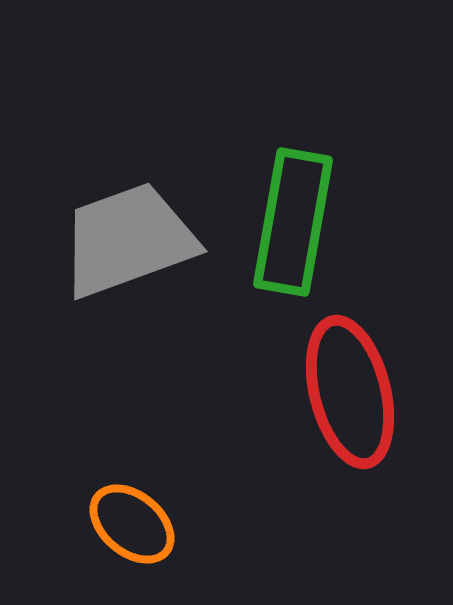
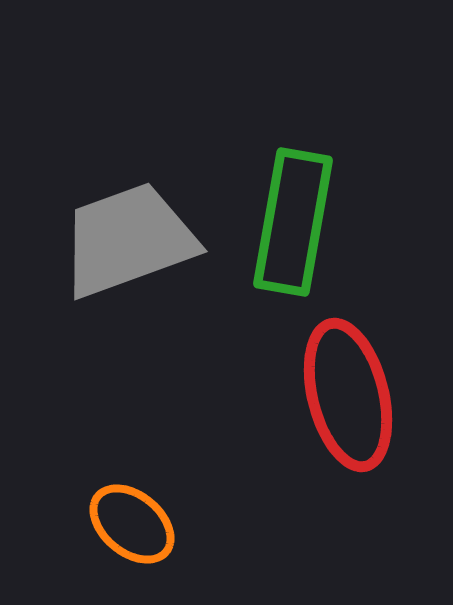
red ellipse: moved 2 px left, 3 px down
